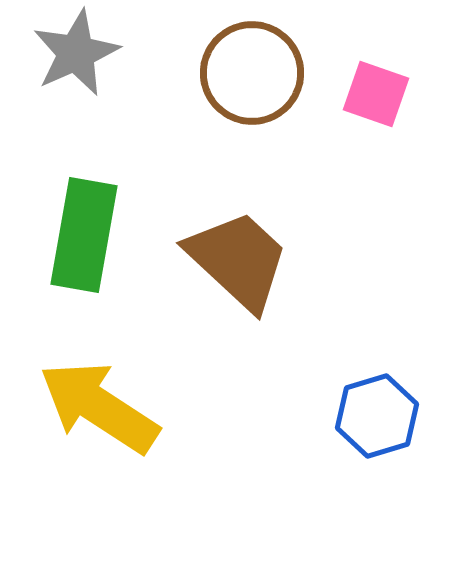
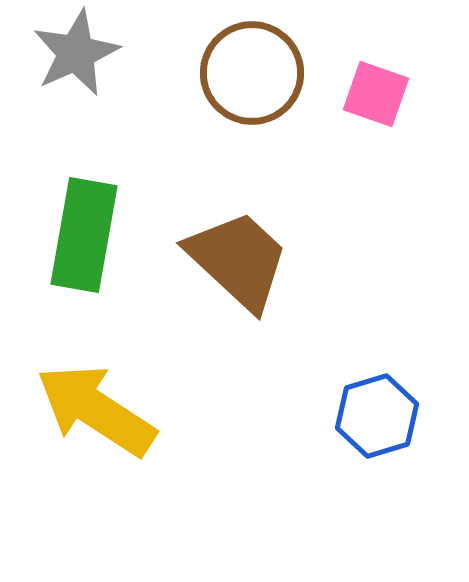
yellow arrow: moved 3 px left, 3 px down
